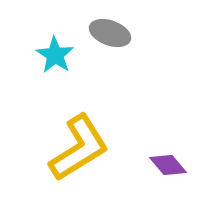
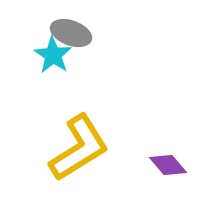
gray ellipse: moved 39 px left
cyan star: moved 2 px left
